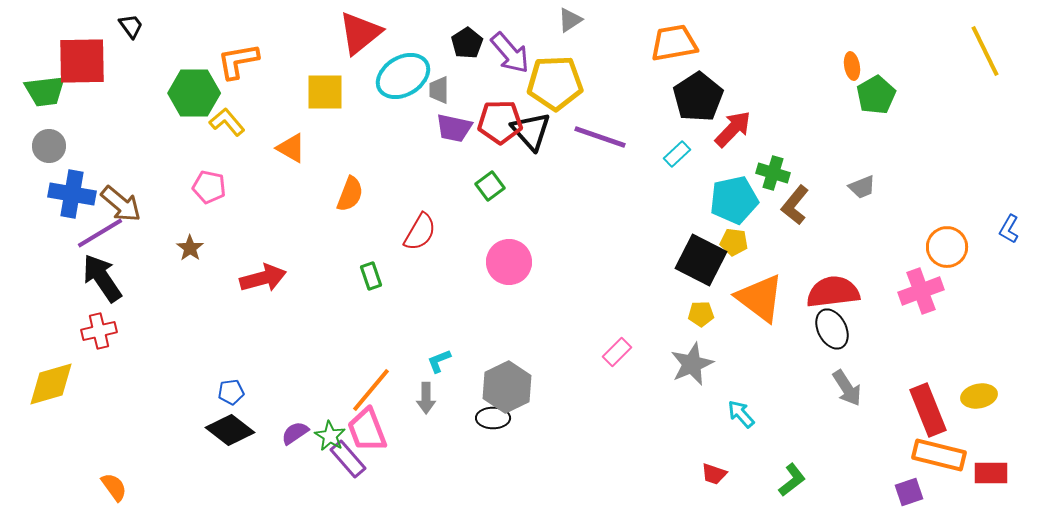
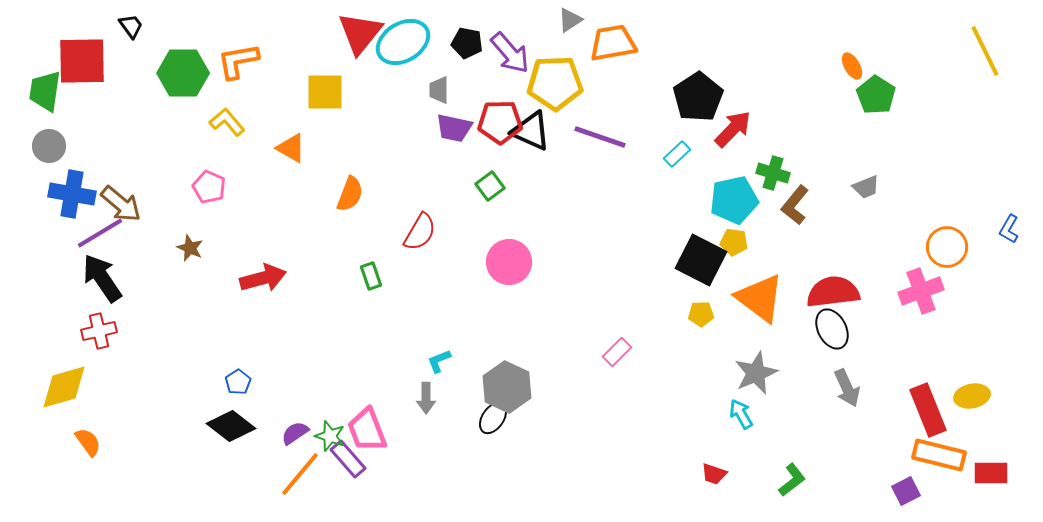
red triangle at (360, 33): rotated 12 degrees counterclockwise
black pentagon at (467, 43): rotated 28 degrees counterclockwise
orange trapezoid at (674, 43): moved 61 px left
orange ellipse at (852, 66): rotated 20 degrees counterclockwise
cyan ellipse at (403, 76): moved 34 px up
green trapezoid at (45, 91): rotated 105 degrees clockwise
green hexagon at (194, 93): moved 11 px left, 20 px up
green pentagon at (876, 95): rotated 9 degrees counterclockwise
black triangle at (531, 131): rotated 24 degrees counterclockwise
pink pentagon at (209, 187): rotated 12 degrees clockwise
gray trapezoid at (862, 187): moved 4 px right
brown star at (190, 248): rotated 12 degrees counterclockwise
gray star at (692, 364): moved 64 px right, 9 px down
yellow diamond at (51, 384): moved 13 px right, 3 px down
gray hexagon at (507, 387): rotated 9 degrees counterclockwise
gray arrow at (847, 388): rotated 9 degrees clockwise
orange line at (371, 390): moved 71 px left, 84 px down
blue pentagon at (231, 392): moved 7 px right, 10 px up; rotated 25 degrees counterclockwise
yellow ellipse at (979, 396): moved 7 px left
cyan arrow at (741, 414): rotated 12 degrees clockwise
black ellipse at (493, 418): rotated 56 degrees counterclockwise
black diamond at (230, 430): moved 1 px right, 4 px up
green star at (330, 436): rotated 12 degrees counterclockwise
orange semicircle at (114, 487): moved 26 px left, 45 px up
purple square at (909, 492): moved 3 px left, 1 px up; rotated 8 degrees counterclockwise
